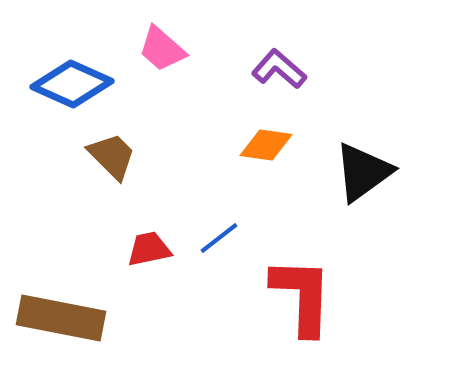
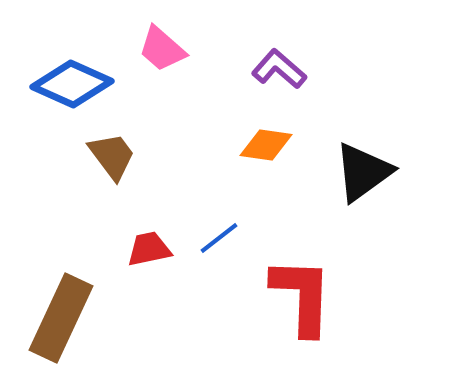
brown trapezoid: rotated 8 degrees clockwise
brown rectangle: rotated 76 degrees counterclockwise
